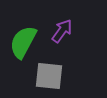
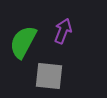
purple arrow: moved 1 px right; rotated 15 degrees counterclockwise
